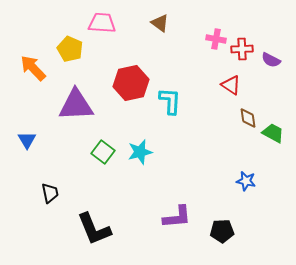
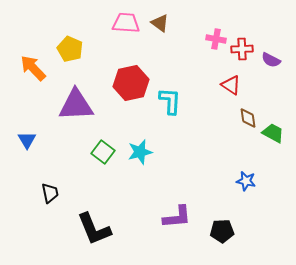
pink trapezoid: moved 24 px right
